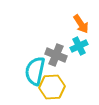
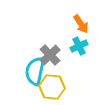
gray cross: moved 6 px left; rotated 25 degrees clockwise
yellow hexagon: rotated 10 degrees clockwise
